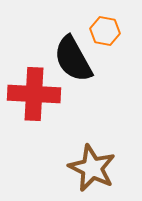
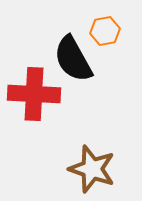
orange hexagon: rotated 20 degrees counterclockwise
brown star: moved 1 px down; rotated 6 degrees counterclockwise
